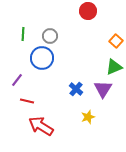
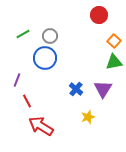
red circle: moved 11 px right, 4 px down
green line: rotated 56 degrees clockwise
orange square: moved 2 px left
blue circle: moved 3 px right
green triangle: moved 5 px up; rotated 12 degrees clockwise
purple line: rotated 16 degrees counterclockwise
red line: rotated 48 degrees clockwise
